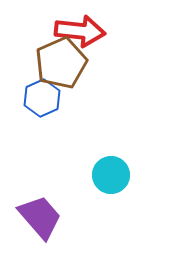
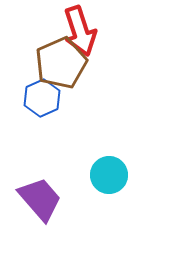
red arrow: rotated 66 degrees clockwise
cyan circle: moved 2 px left
purple trapezoid: moved 18 px up
